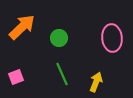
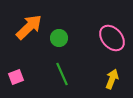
orange arrow: moved 7 px right
pink ellipse: rotated 36 degrees counterclockwise
yellow arrow: moved 16 px right, 3 px up
